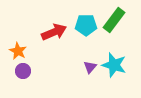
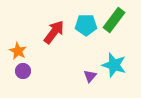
red arrow: rotated 30 degrees counterclockwise
purple triangle: moved 9 px down
